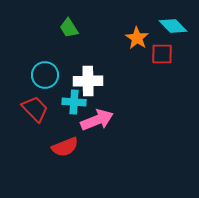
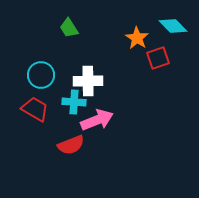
red square: moved 4 px left, 4 px down; rotated 20 degrees counterclockwise
cyan circle: moved 4 px left
red trapezoid: rotated 16 degrees counterclockwise
red semicircle: moved 6 px right, 2 px up
